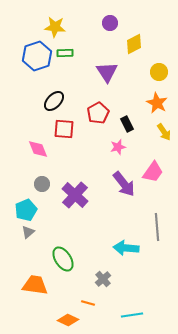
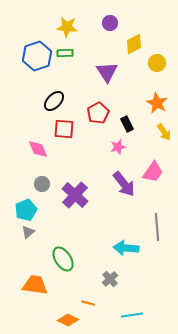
yellow star: moved 12 px right
yellow circle: moved 2 px left, 9 px up
gray cross: moved 7 px right
